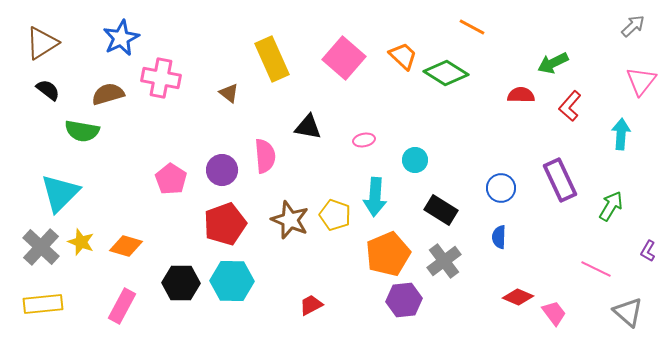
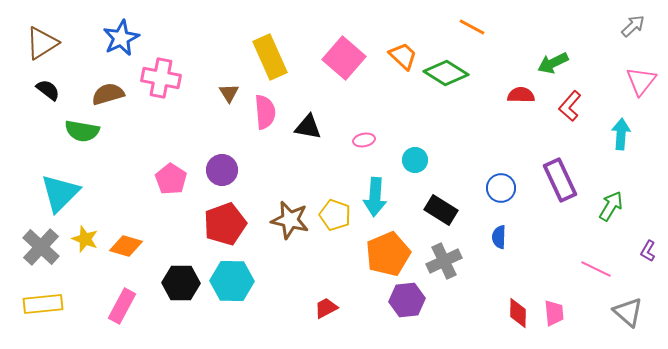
yellow rectangle at (272, 59): moved 2 px left, 2 px up
brown triangle at (229, 93): rotated 20 degrees clockwise
pink semicircle at (265, 156): moved 44 px up
brown star at (290, 220): rotated 9 degrees counterclockwise
yellow star at (81, 242): moved 4 px right, 3 px up
gray cross at (444, 261): rotated 12 degrees clockwise
red diamond at (518, 297): moved 16 px down; rotated 68 degrees clockwise
purple hexagon at (404, 300): moved 3 px right
red trapezoid at (311, 305): moved 15 px right, 3 px down
pink trapezoid at (554, 313): rotated 32 degrees clockwise
